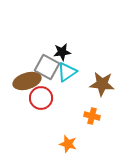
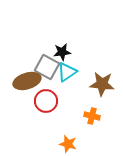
red circle: moved 5 px right, 3 px down
